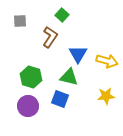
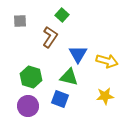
yellow star: moved 1 px left
